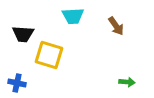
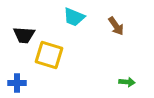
cyan trapezoid: moved 1 px right, 1 px down; rotated 25 degrees clockwise
black trapezoid: moved 1 px right, 1 px down
blue cross: rotated 12 degrees counterclockwise
